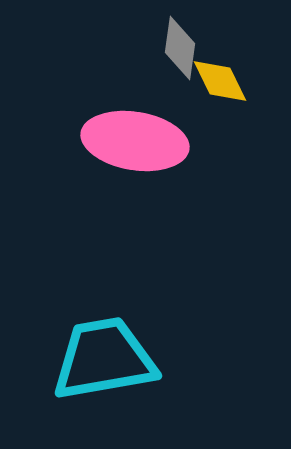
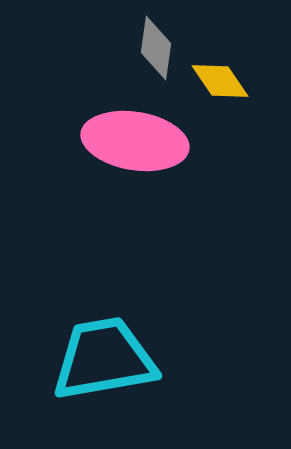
gray diamond: moved 24 px left
yellow diamond: rotated 8 degrees counterclockwise
